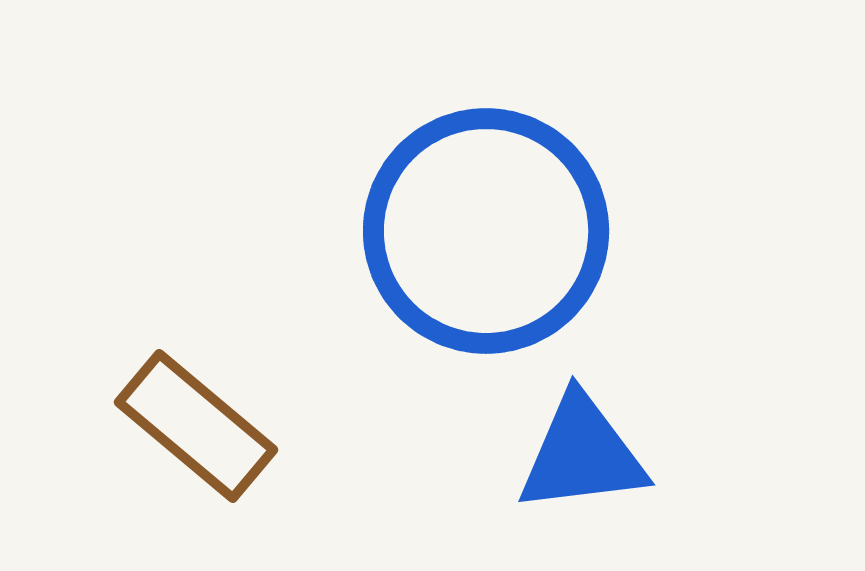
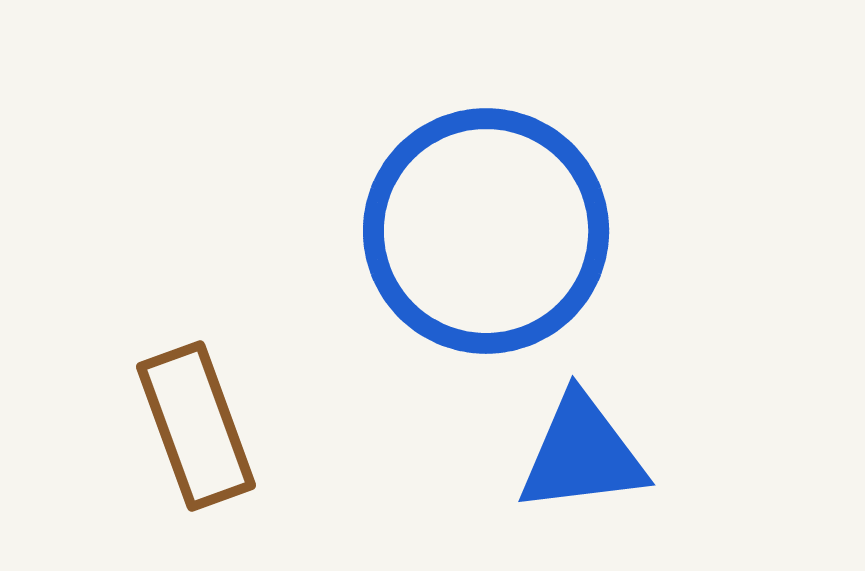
brown rectangle: rotated 30 degrees clockwise
